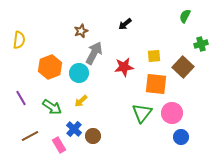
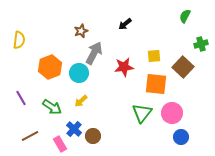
pink rectangle: moved 1 px right, 1 px up
